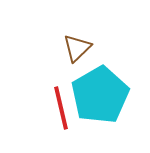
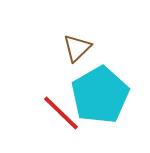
red line: moved 5 px down; rotated 33 degrees counterclockwise
